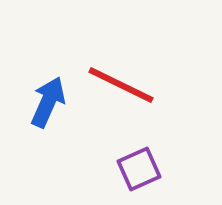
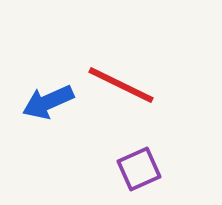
blue arrow: rotated 138 degrees counterclockwise
